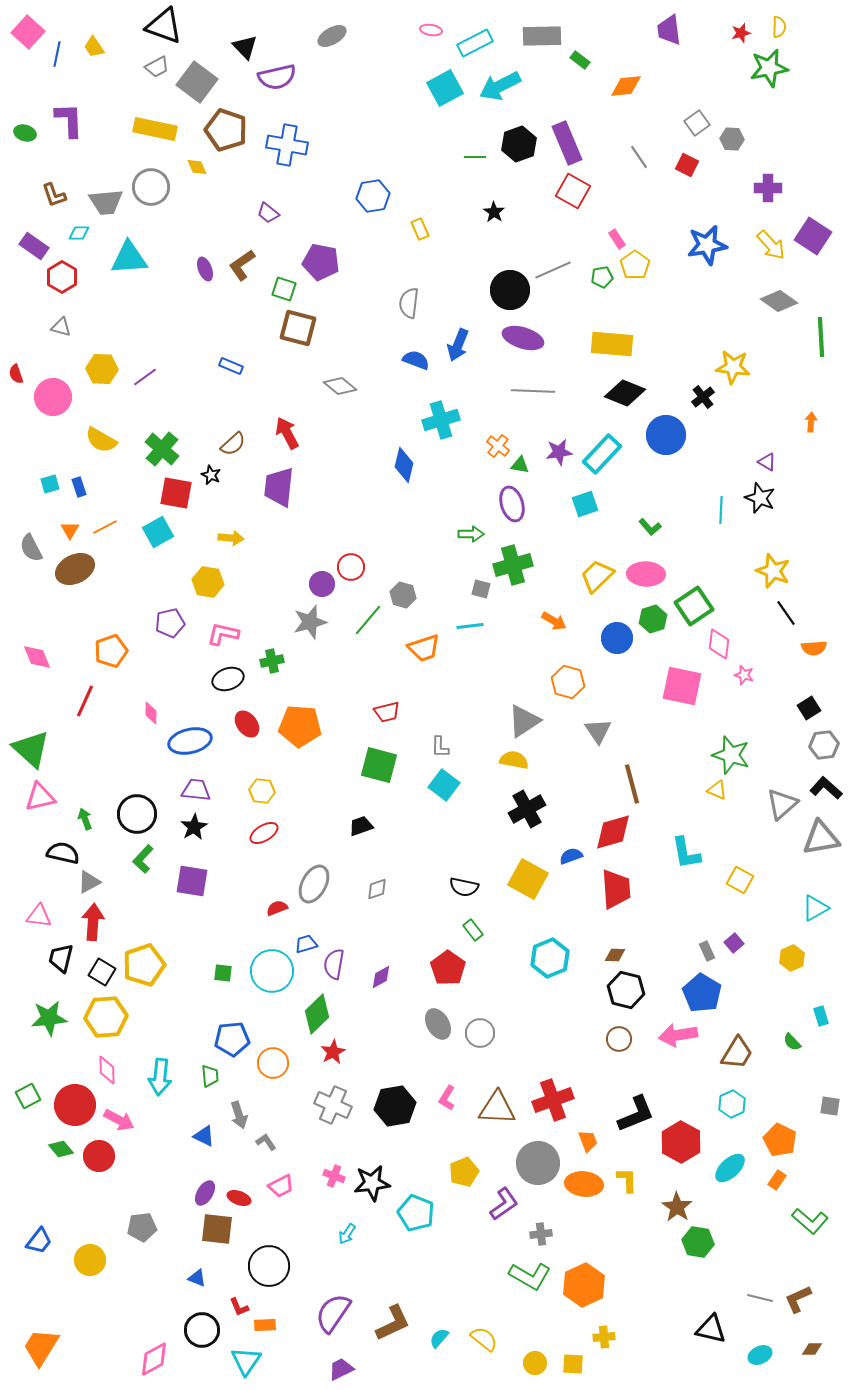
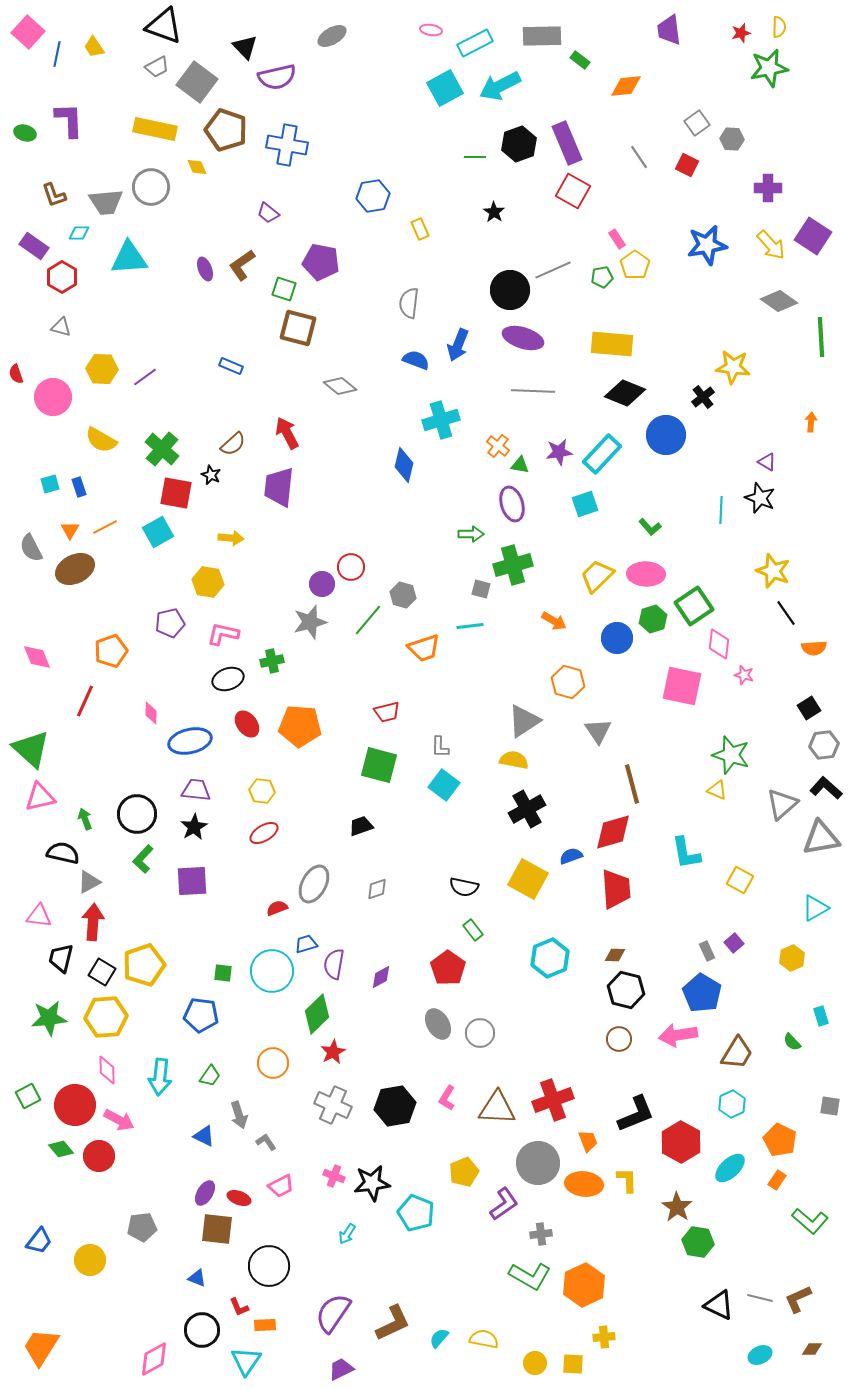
purple square at (192, 881): rotated 12 degrees counterclockwise
blue pentagon at (232, 1039): moved 31 px left, 24 px up; rotated 12 degrees clockwise
green trapezoid at (210, 1076): rotated 40 degrees clockwise
black triangle at (711, 1329): moved 8 px right, 24 px up; rotated 12 degrees clockwise
yellow semicircle at (484, 1339): rotated 28 degrees counterclockwise
